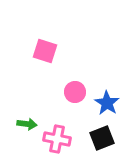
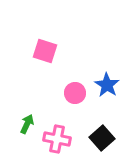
pink circle: moved 1 px down
blue star: moved 18 px up
green arrow: rotated 72 degrees counterclockwise
black square: rotated 20 degrees counterclockwise
